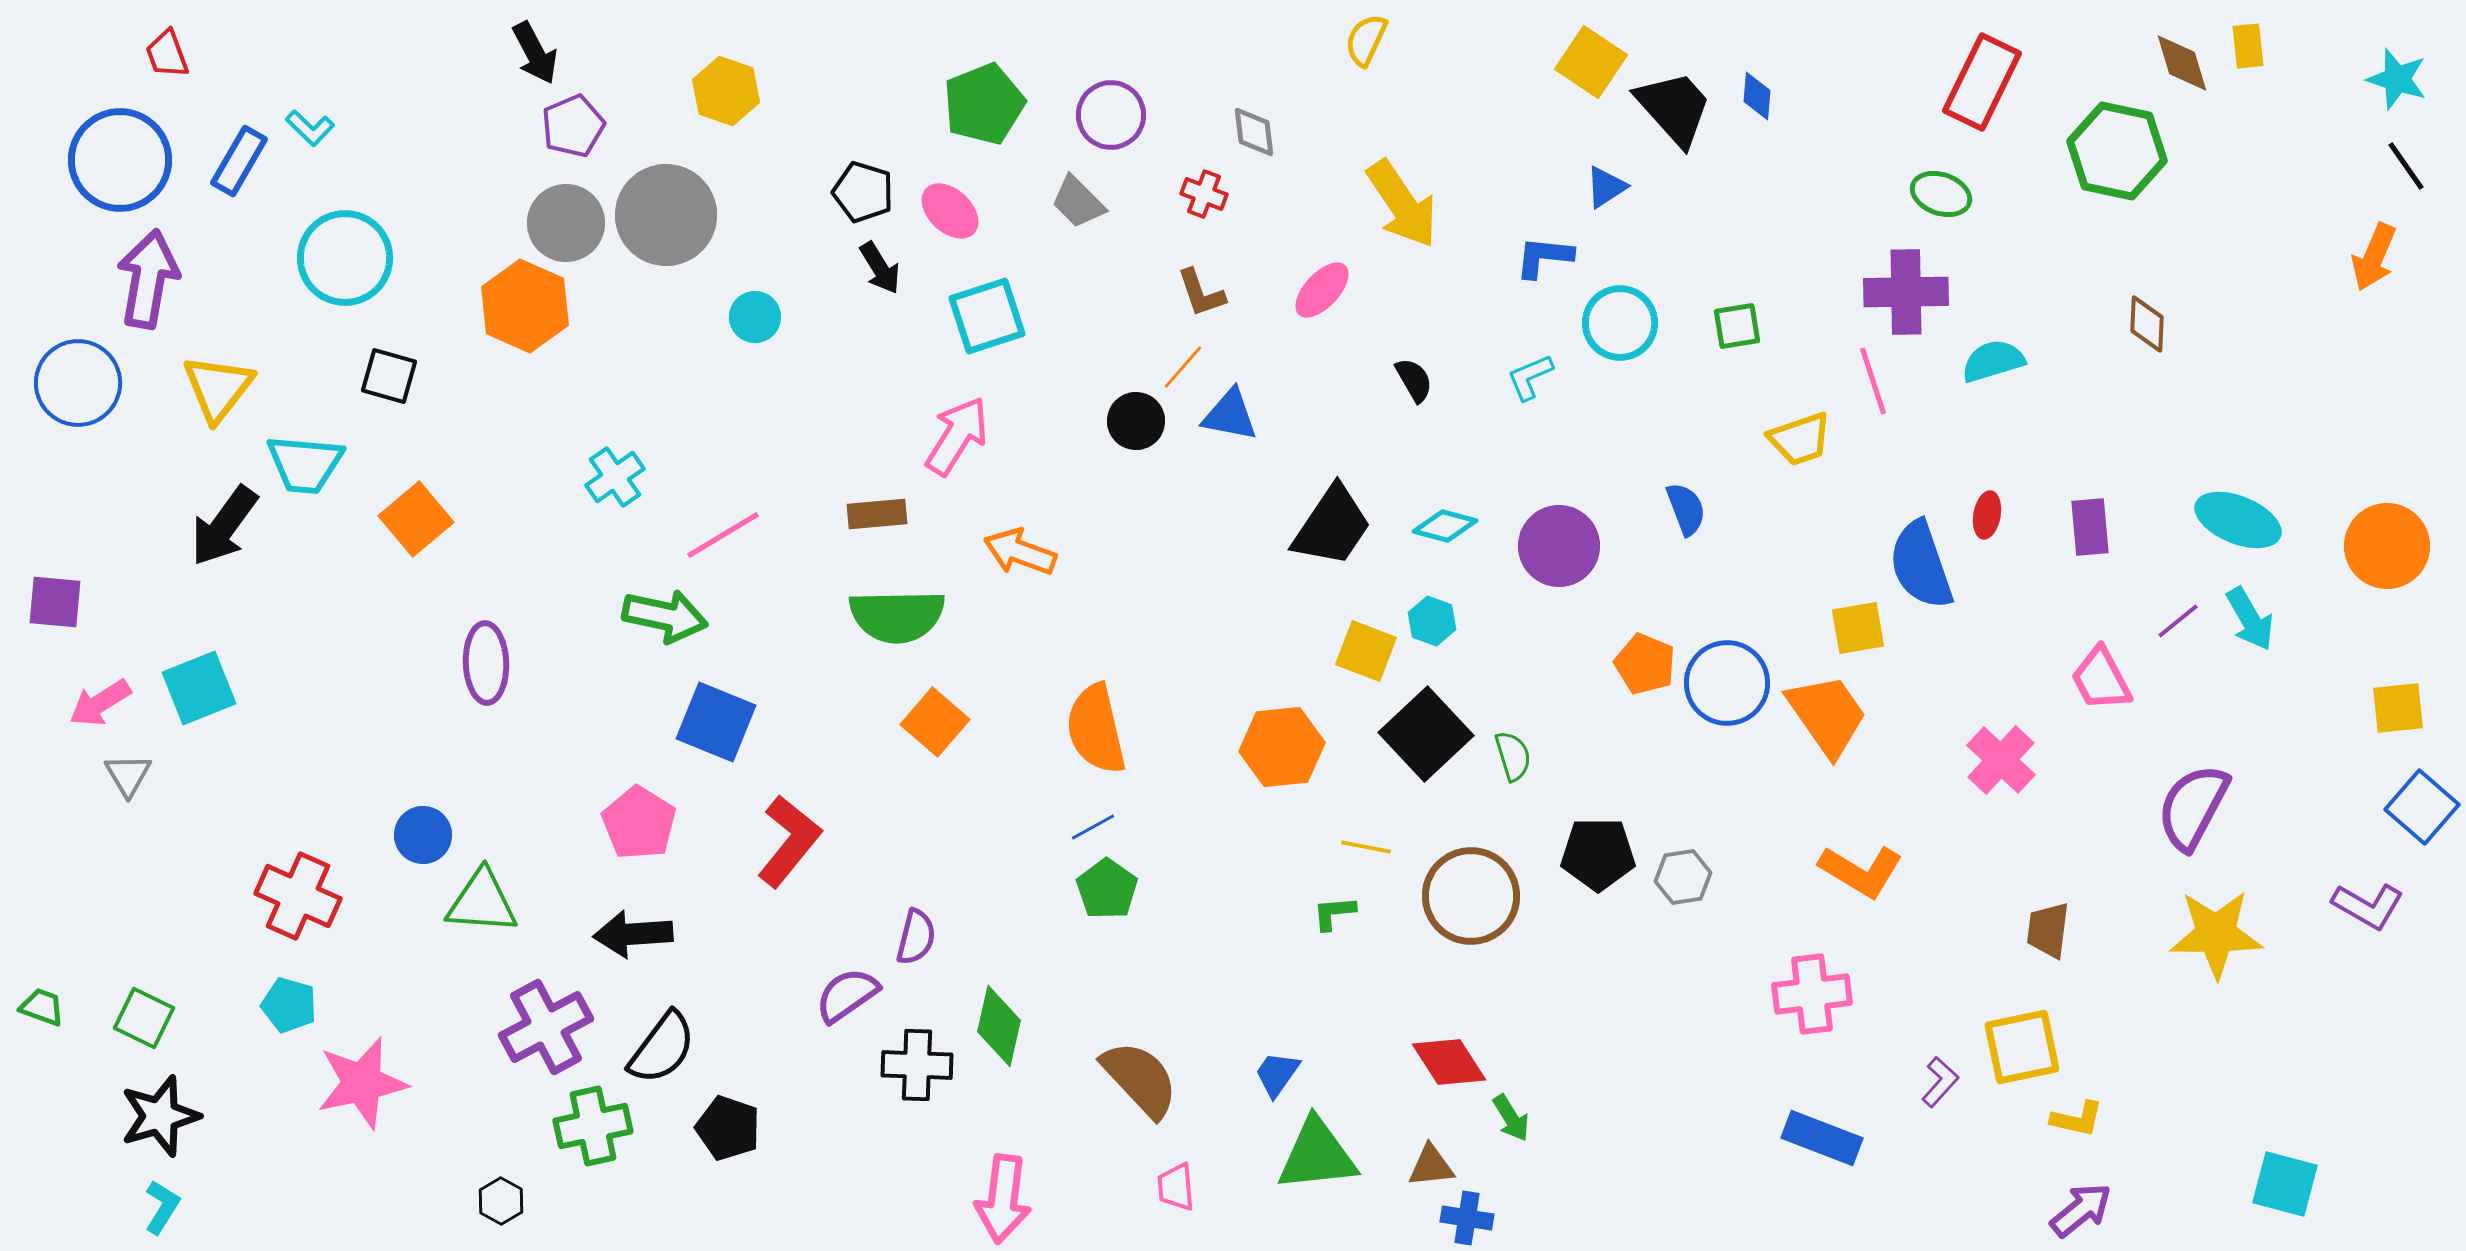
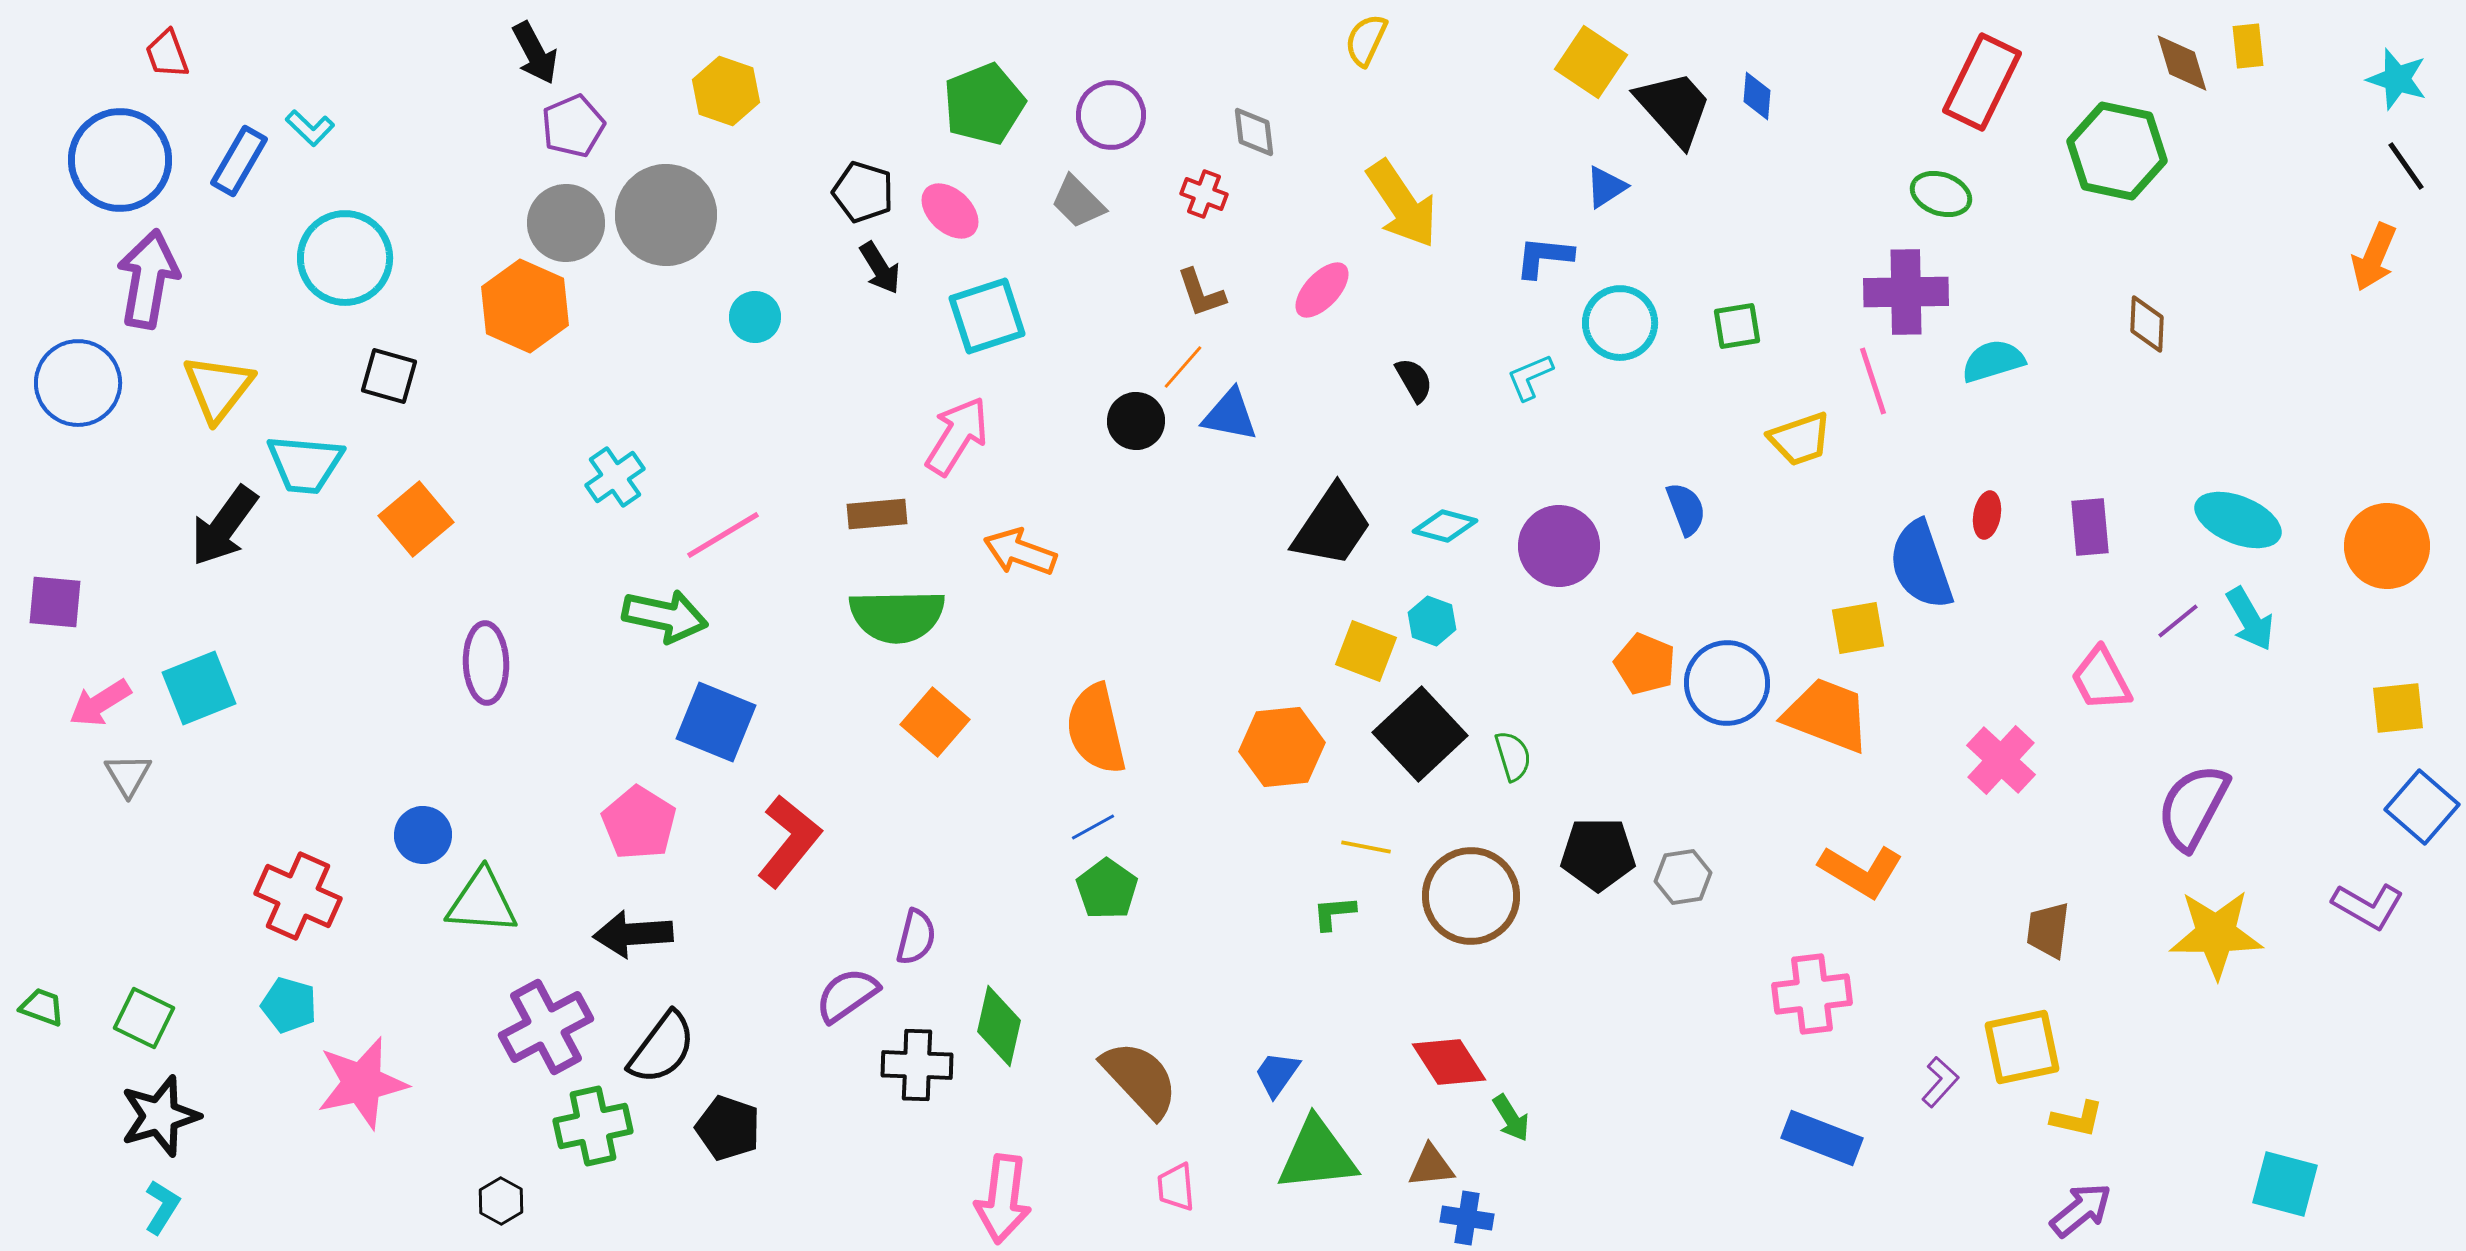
orange trapezoid at (1827, 715): rotated 34 degrees counterclockwise
black square at (1426, 734): moved 6 px left
